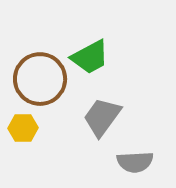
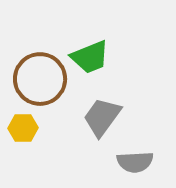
green trapezoid: rotated 6 degrees clockwise
